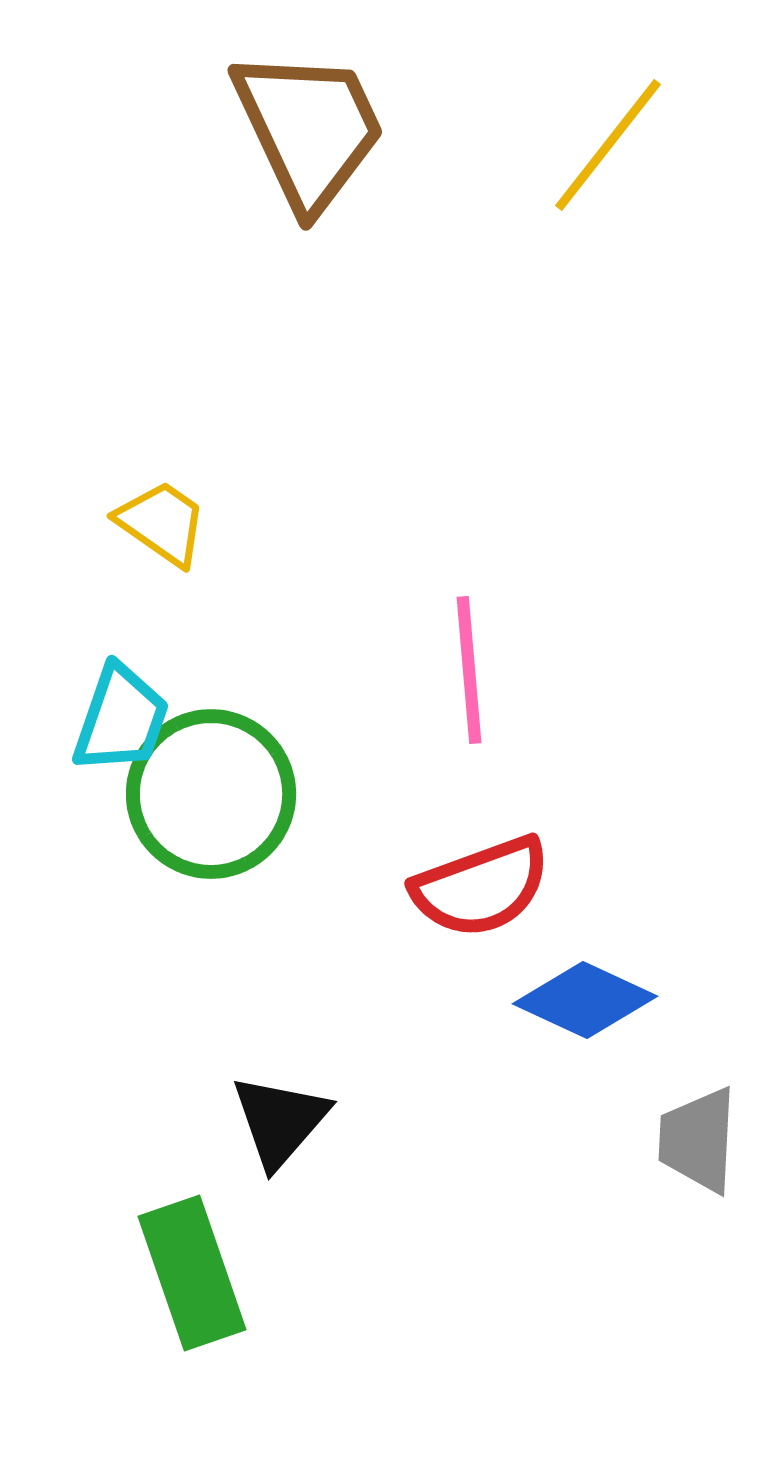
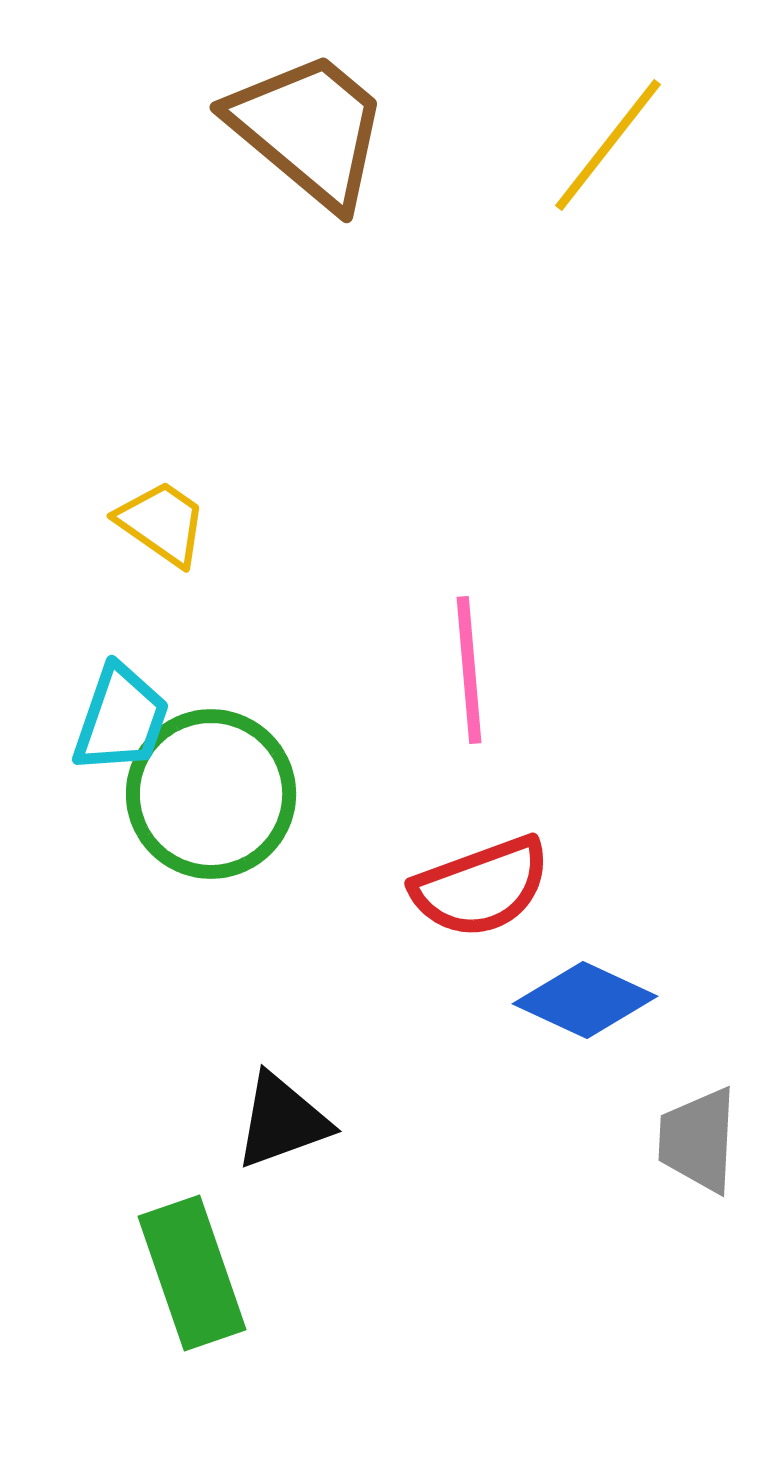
brown trapezoid: rotated 25 degrees counterclockwise
black triangle: moved 2 px right; rotated 29 degrees clockwise
